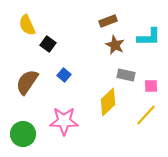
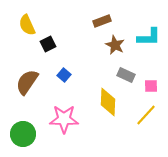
brown rectangle: moved 6 px left
black square: rotated 28 degrees clockwise
gray rectangle: rotated 12 degrees clockwise
yellow diamond: rotated 44 degrees counterclockwise
pink star: moved 2 px up
